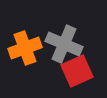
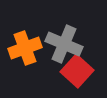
red square: rotated 24 degrees counterclockwise
